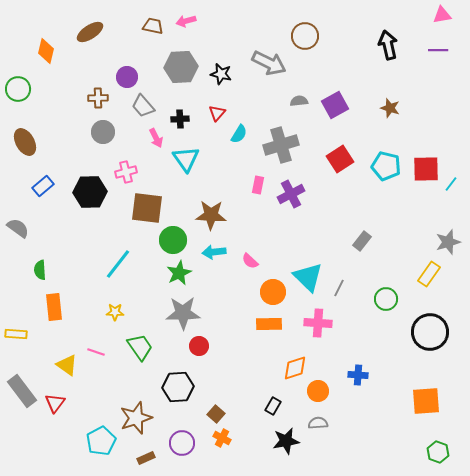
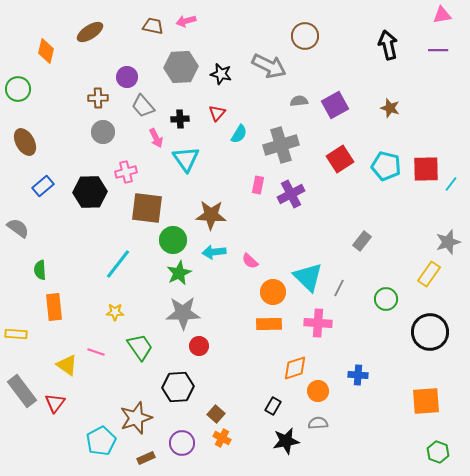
gray arrow at (269, 63): moved 3 px down
